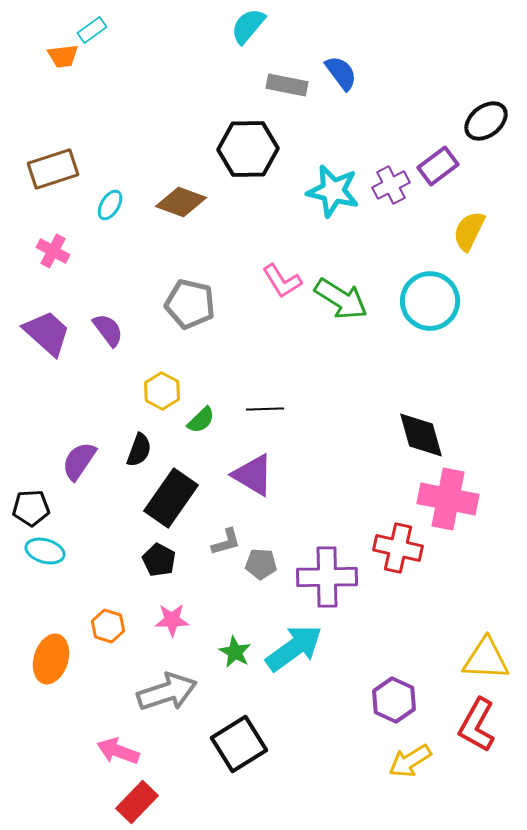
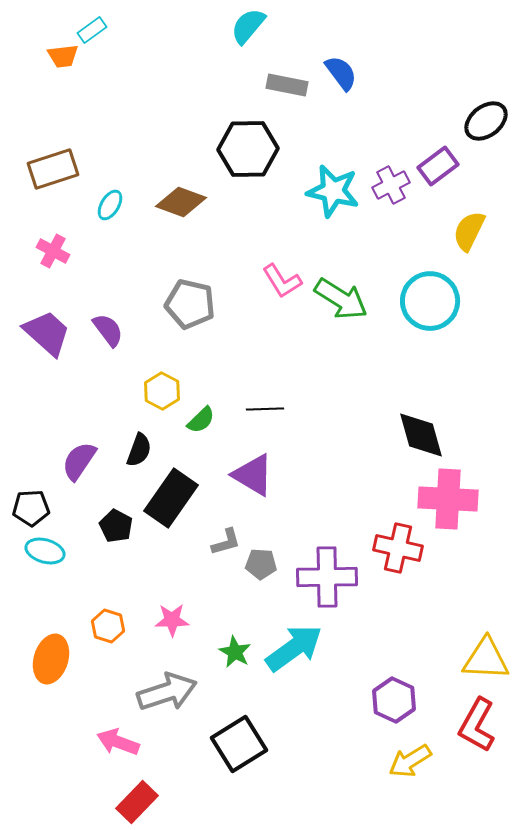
pink cross at (448, 499): rotated 8 degrees counterclockwise
black pentagon at (159, 560): moved 43 px left, 34 px up
pink arrow at (118, 751): moved 9 px up
